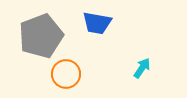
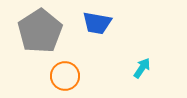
gray pentagon: moved 1 px left, 5 px up; rotated 12 degrees counterclockwise
orange circle: moved 1 px left, 2 px down
